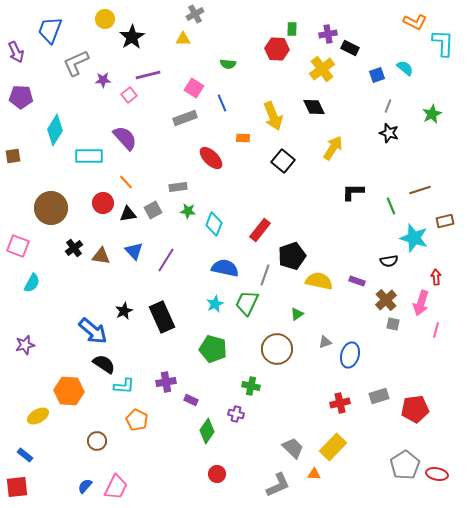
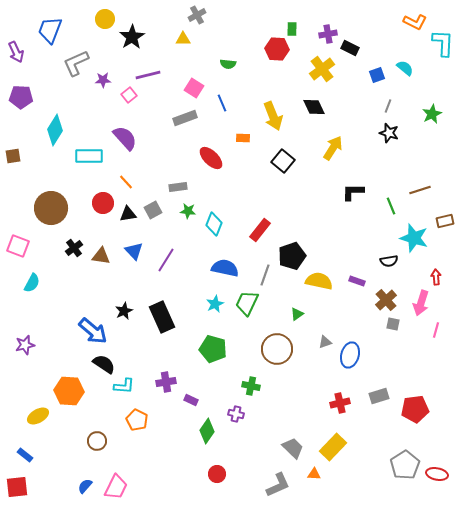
gray cross at (195, 14): moved 2 px right, 1 px down
